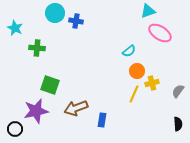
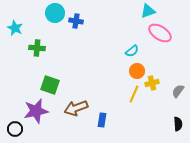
cyan semicircle: moved 3 px right
